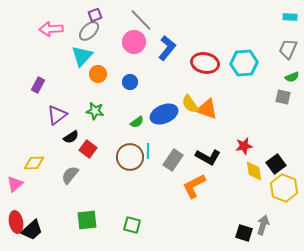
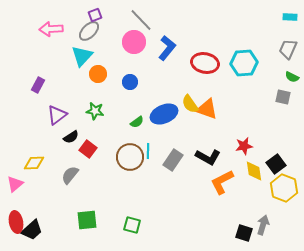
green semicircle at (292, 77): rotated 48 degrees clockwise
orange L-shape at (194, 186): moved 28 px right, 4 px up
